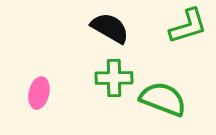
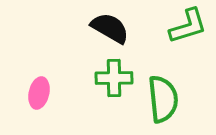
green semicircle: rotated 63 degrees clockwise
